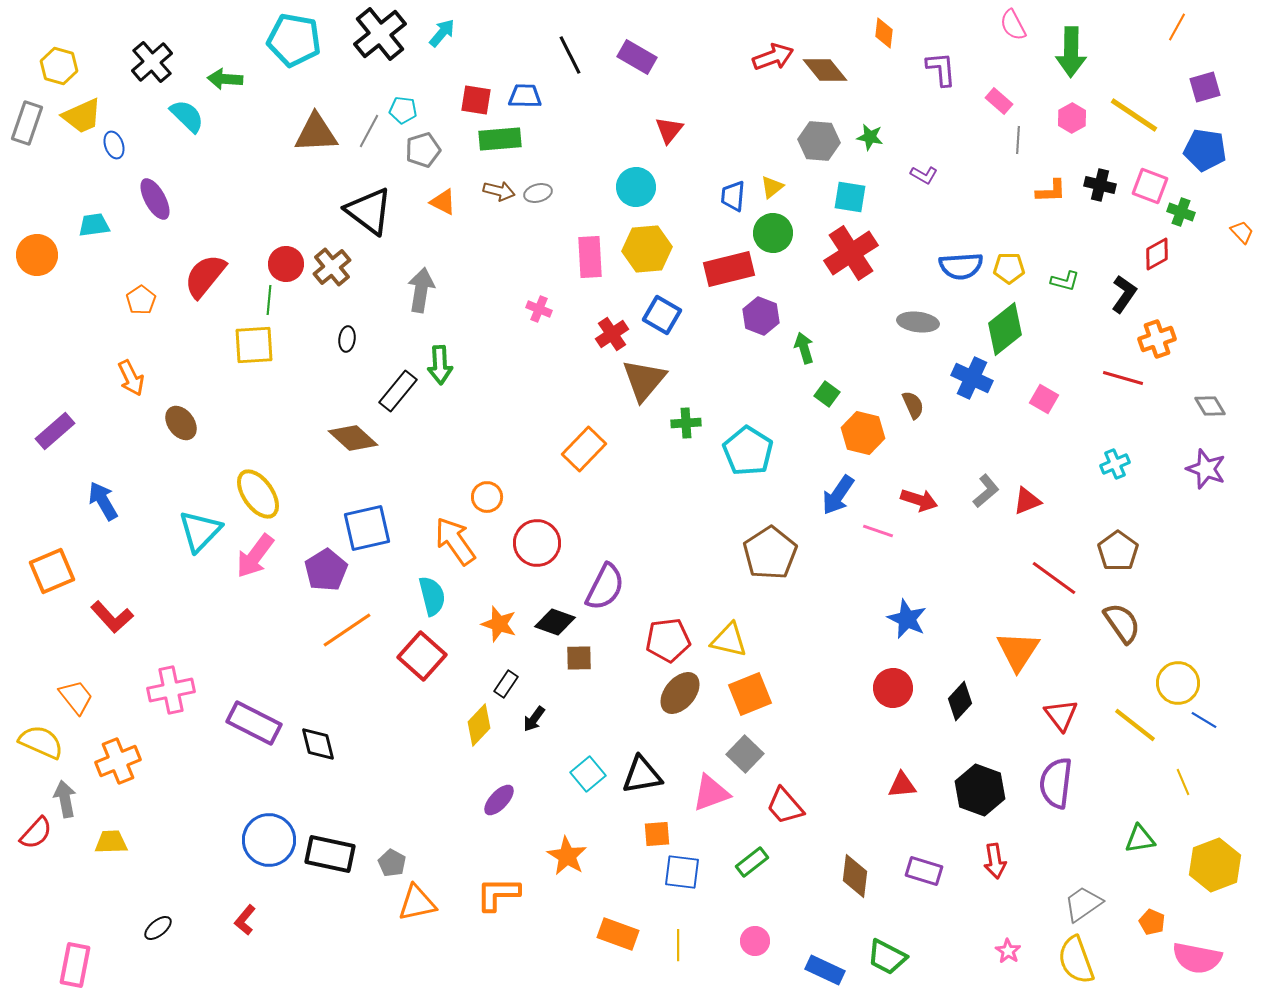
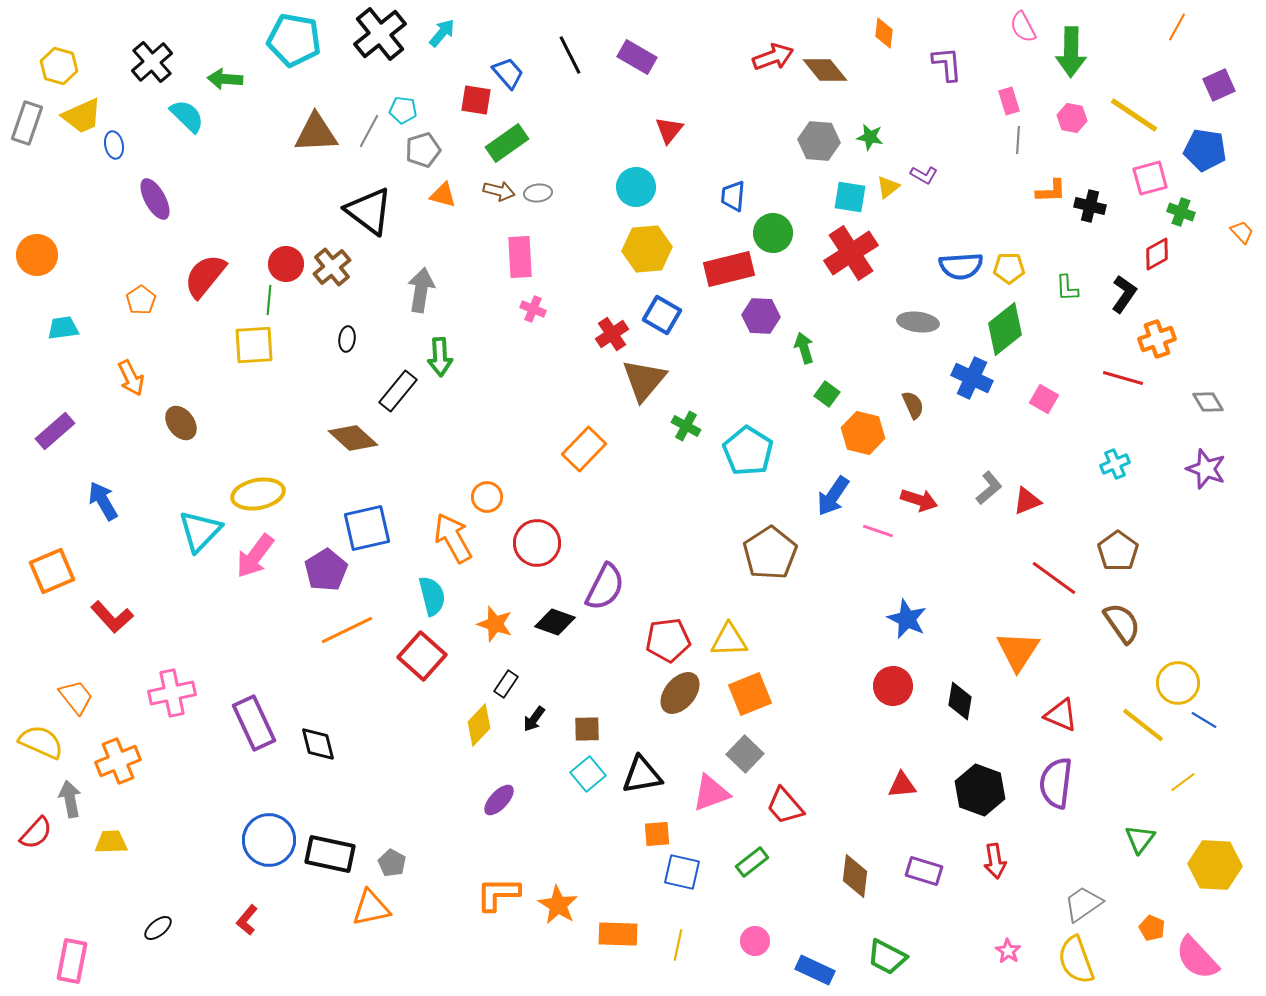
pink semicircle at (1013, 25): moved 10 px right, 2 px down
purple L-shape at (941, 69): moved 6 px right, 5 px up
purple square at (1205, 87): moved 14 px right, 2 px up; rotated 8 degrees counterclockwise
blue trapezoid at (525, 96): moved 17 px left, 23 px up; rotated 48 degrees clockwise
pink rectangle at (999, 101): moved 10 px right; rotated 32 degrees clockwise
pink hexagon at (1072, 118): rotated 20 degrees counterclockwise
green rectangle at (500, 139): moved 7 px right, 4 px down; rotated 30 degrees counterclockwise
blue ellipse at (114, 145): rotated 8 degrees clockwise
black cross at (1100, 185): moved 10 px left, 21 px down
pink square at (1150, 186): moved 8 px up; rotated 36 degrees counterclockwise
yellow triangle at (772, 187): moved 116 px right
gray ellipse at (538, 193): rotated 8 degrees clockwise
orange triangle at (443, 202): moved 7 px up; rotated 12 degrees counterclockwise
cyan trapezoid at (94, 225): moved 31 px left, 103 px down
pink rectangle at (590, 257): moved 70 px left
green L-shape at (1065, 281): moved 2 px right, 7 px down; rotated 72 degrees clockwise
pink cross at (539, 309): moved 6 px left
purple hexagon at (761, 316): rotated 18 degrees counterclockwise
green arrow at (440, 365): moved 8 px up
gray diamond at (1210, 406): moved 2 px left, 4 px up
green cross at (686, 423): moved 3 px down; rotated 32 degrees clockwise
gray L-shape at (986, 491): moved 3 px right, 3 px up
yellow ellipse at (258, 494): rotated 66 degrees counterclockwise
blue arrow at (838, 495): moved 5 px left, 1 px down
orange arrow at (455, 541): moved 2 px left, 3 px up; rotated 6 degrees clockwise
orange star at (499, 624): moved 4 px left
orange line at (347, 630): rotated 8 degrees clockwise
yellow triangle at (729, 640): rotated 15 degrees counterclockwise
brown square at (579, 658): moved 8 px right, 71 px down
red circle at (893, 688): moved 2 px up
pink cross at (171, 690): moved 1 px right, 3 px down
black diamond at (960, 701): rotated 33 degrees counterclockwise
red triangle at (1061, 715): rotated 30 degrees counterclockwise
purple rectangle at (254, 723): rotated 38 degrees clockwise
yellow line at (1135, 725): moved 8 px right
yellow line at (1183, 782): rotated 76 degrees clockwise
gray arrow at (65, 799): moved 5 px right
green triangle at (1140, 839): rotated 44 degrees counterclockwise
orange star at (567, 856): moved 9 px left, 49 px down
yellow hexagon at (1215, 865): rotated 24 degrees clockwise
blue square at (682, 872): rotated 6 degrees clockwise
orange triangle at (417, 903): moved 46 px left, 5 px down
red L-shape at (245, 920): moved 2 px right
orange pentagon at (1152, 922): moved 6 px down
orange rectangle at (618, 934): rotated 18 degrees counterclockwise
yellow line at (678, 945): rotated 12 degrees clockwise
pink semicircle at (1197, 958): rotated 36 degrees clockwise
pink rectangle at (75, 965): moved 3 px left, 4 px up
blue rectangle at (825, 970): moved 10 px left
